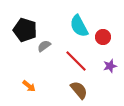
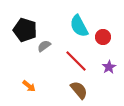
purple star: moved 1 px left, 1 px down; rotated 16 degrees counterclockwise
